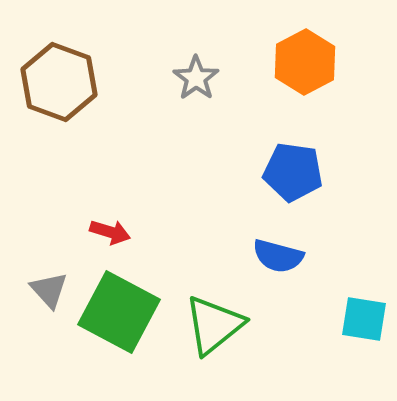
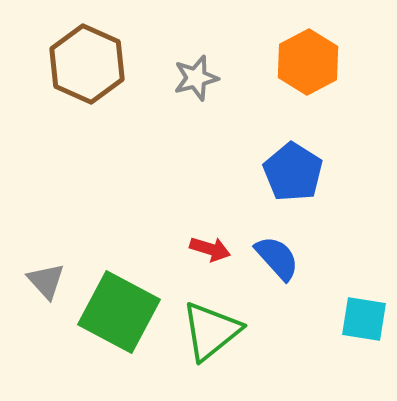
orange hexagon: moved 3 px right
gray star: rotated 21 degrees clockwise
brown hexagon: moved 28 px right, 18 px up; rotated 4 degrees clockwise
blue pentagon: rotated 24 degrees clockwise
red arrow: moved 100 px right, 17 px down
blue semicircle: moved 1 px left, 2 px down; rotated 147 degrees counterclockwise
gray triangle: moved 3 px left, 9 px up
green triangle: moved 3 px left, 6 px down
